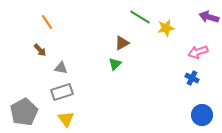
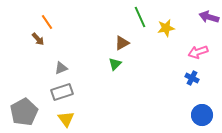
green line: rotated 35 degrees clockwise
brown arrow: moved 2 px left, 11 px up
gray triangle: rotated 32 degrees counterclockwise
